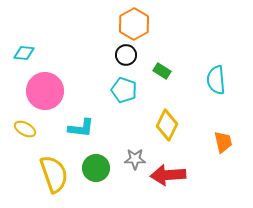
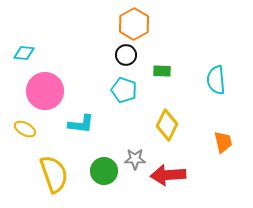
green rectangle: rotated 30 degrees counterclockwise
cyan L-shape: moved 4 px up
green circle: moved 8 px right, 3 px down
